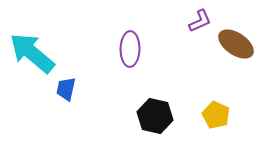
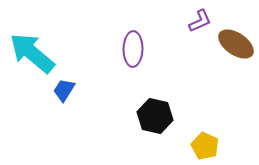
purple ellipse: moved 3 px right
blue trapezoid: moved 2 px left, 1 px down; rotated 20 degrees clockwise
yellow pentagon: moved 11 px left, 31 px down
